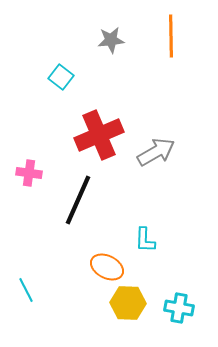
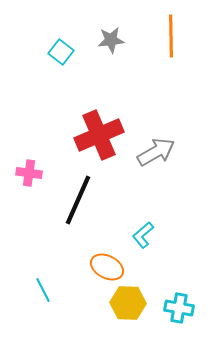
cyan square: moved 25 px up
cyan L-shape: moved 2 px left, 5 px up; rotated 48 degrees clockwise
cyan line: moved 17 px right
